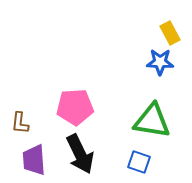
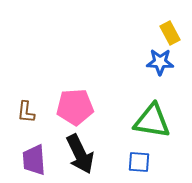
brown L-shape: moved 6 px right, 11 px up
blue square: rotated 15 degrees counterclockwise
